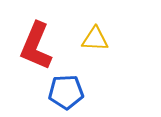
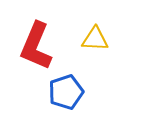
blue pentagon: rotated 16 degrees counterclockwise
